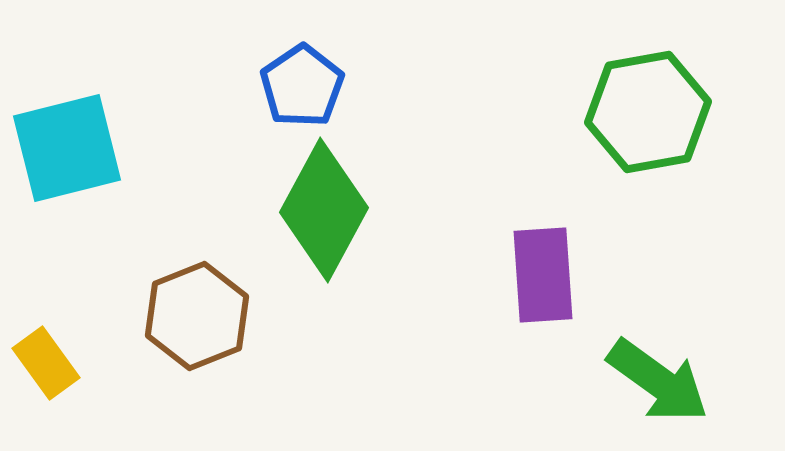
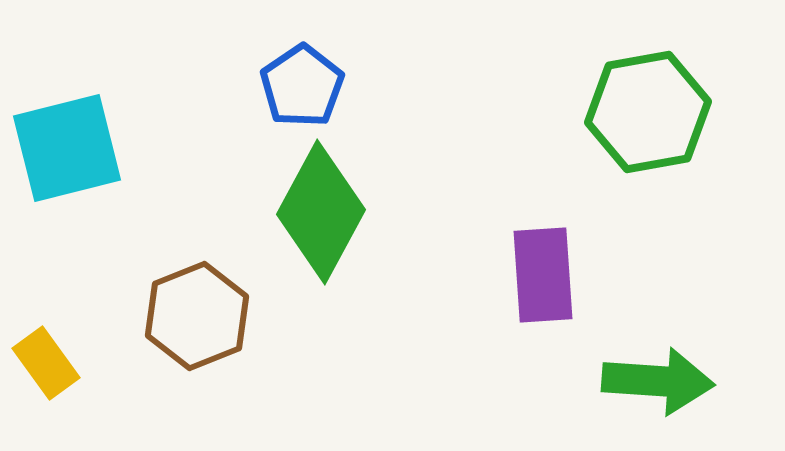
green diamond: moved 3 px left, 2 px down
green arrow: rotated 32 degrees counterclockwise
